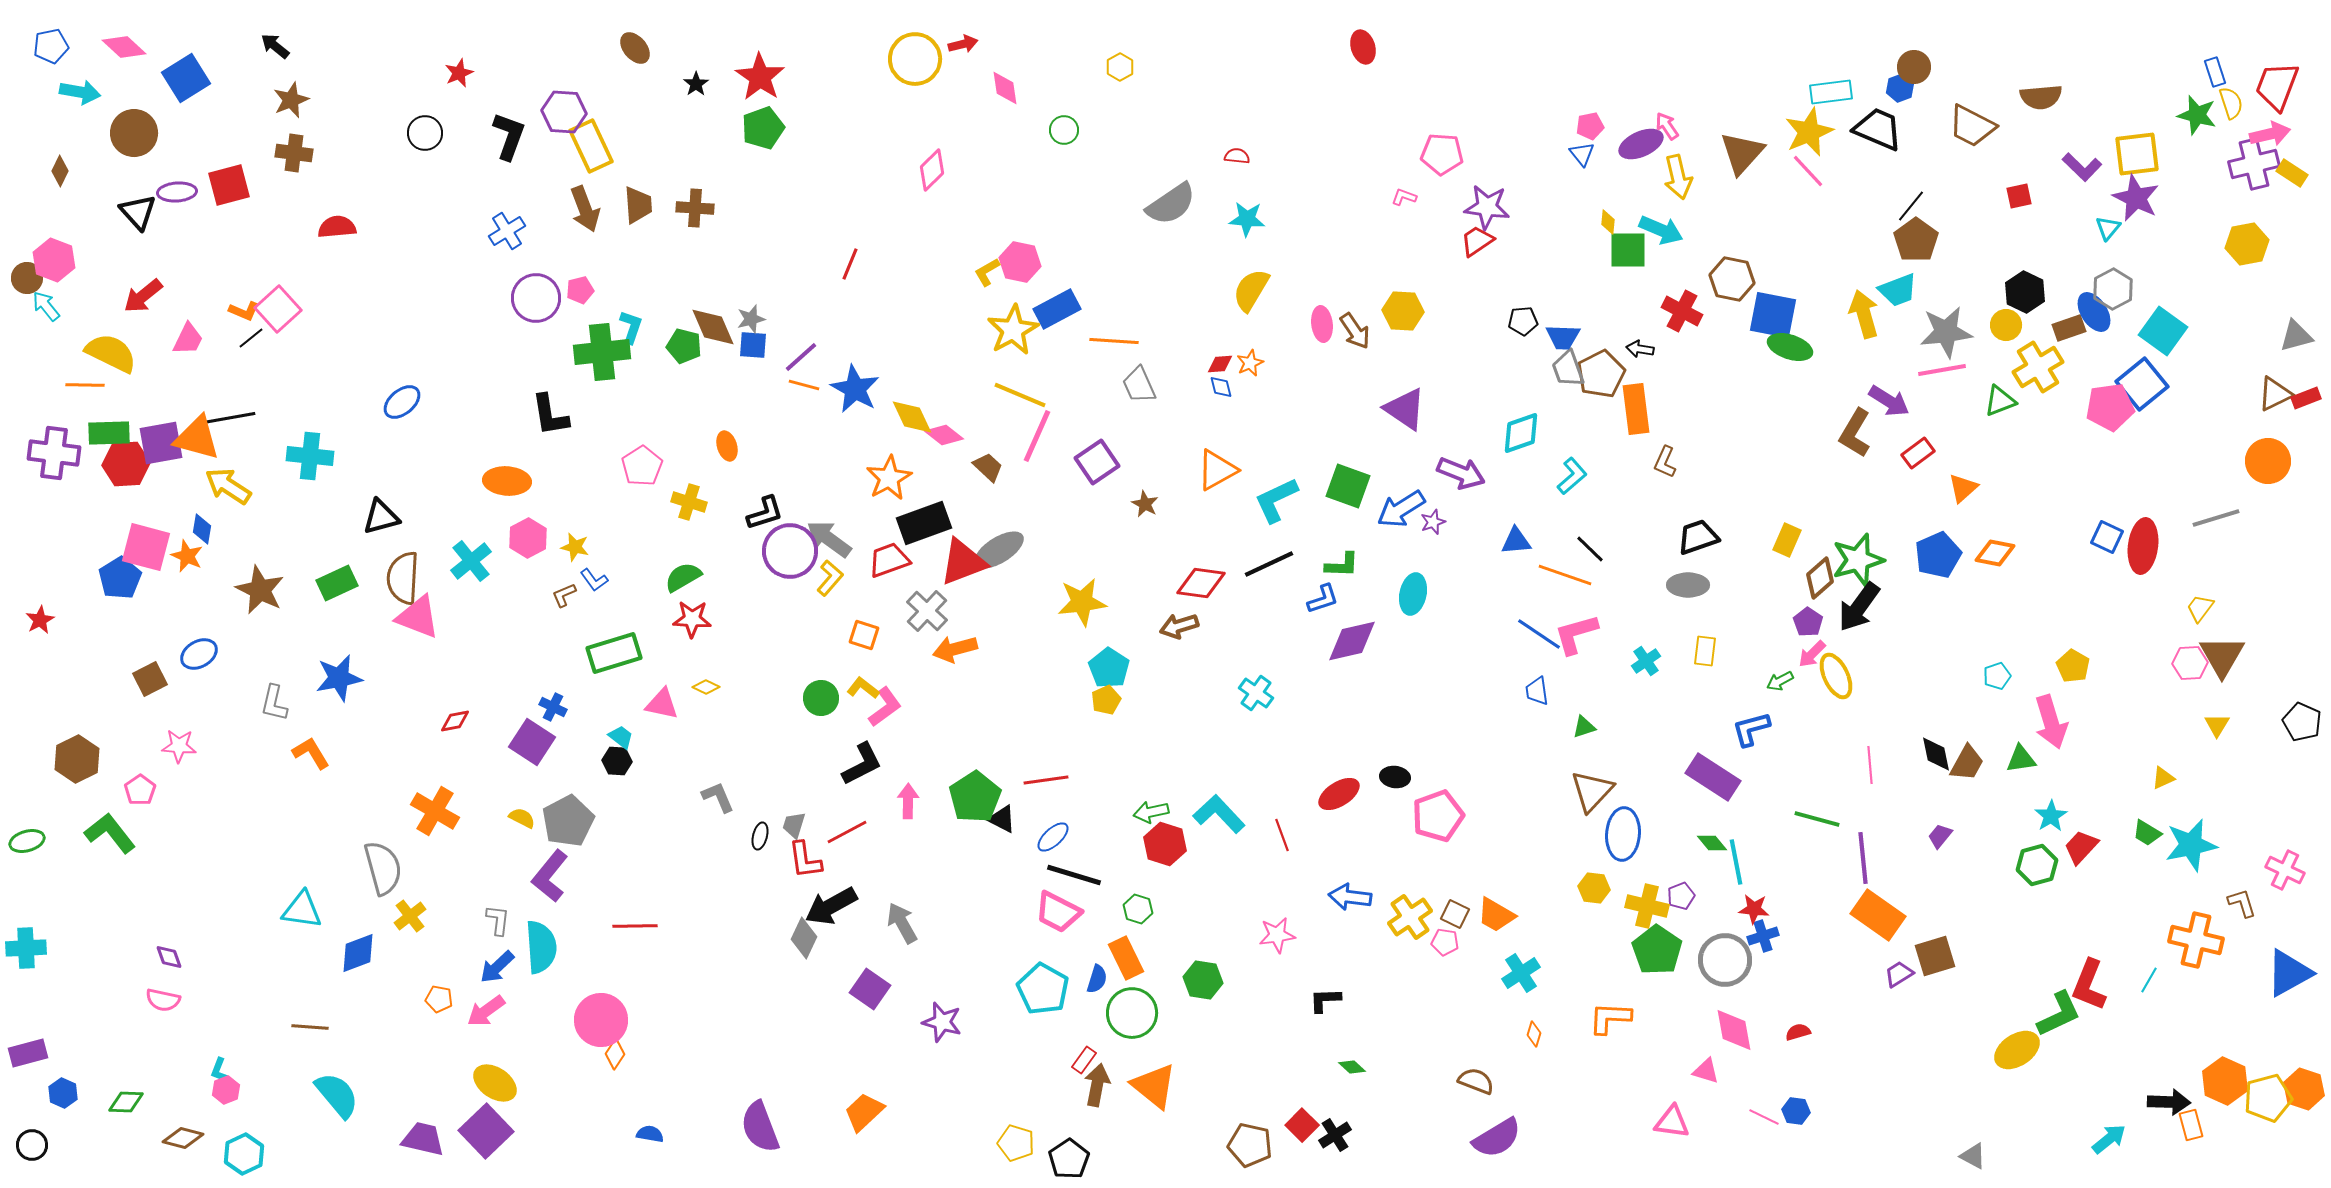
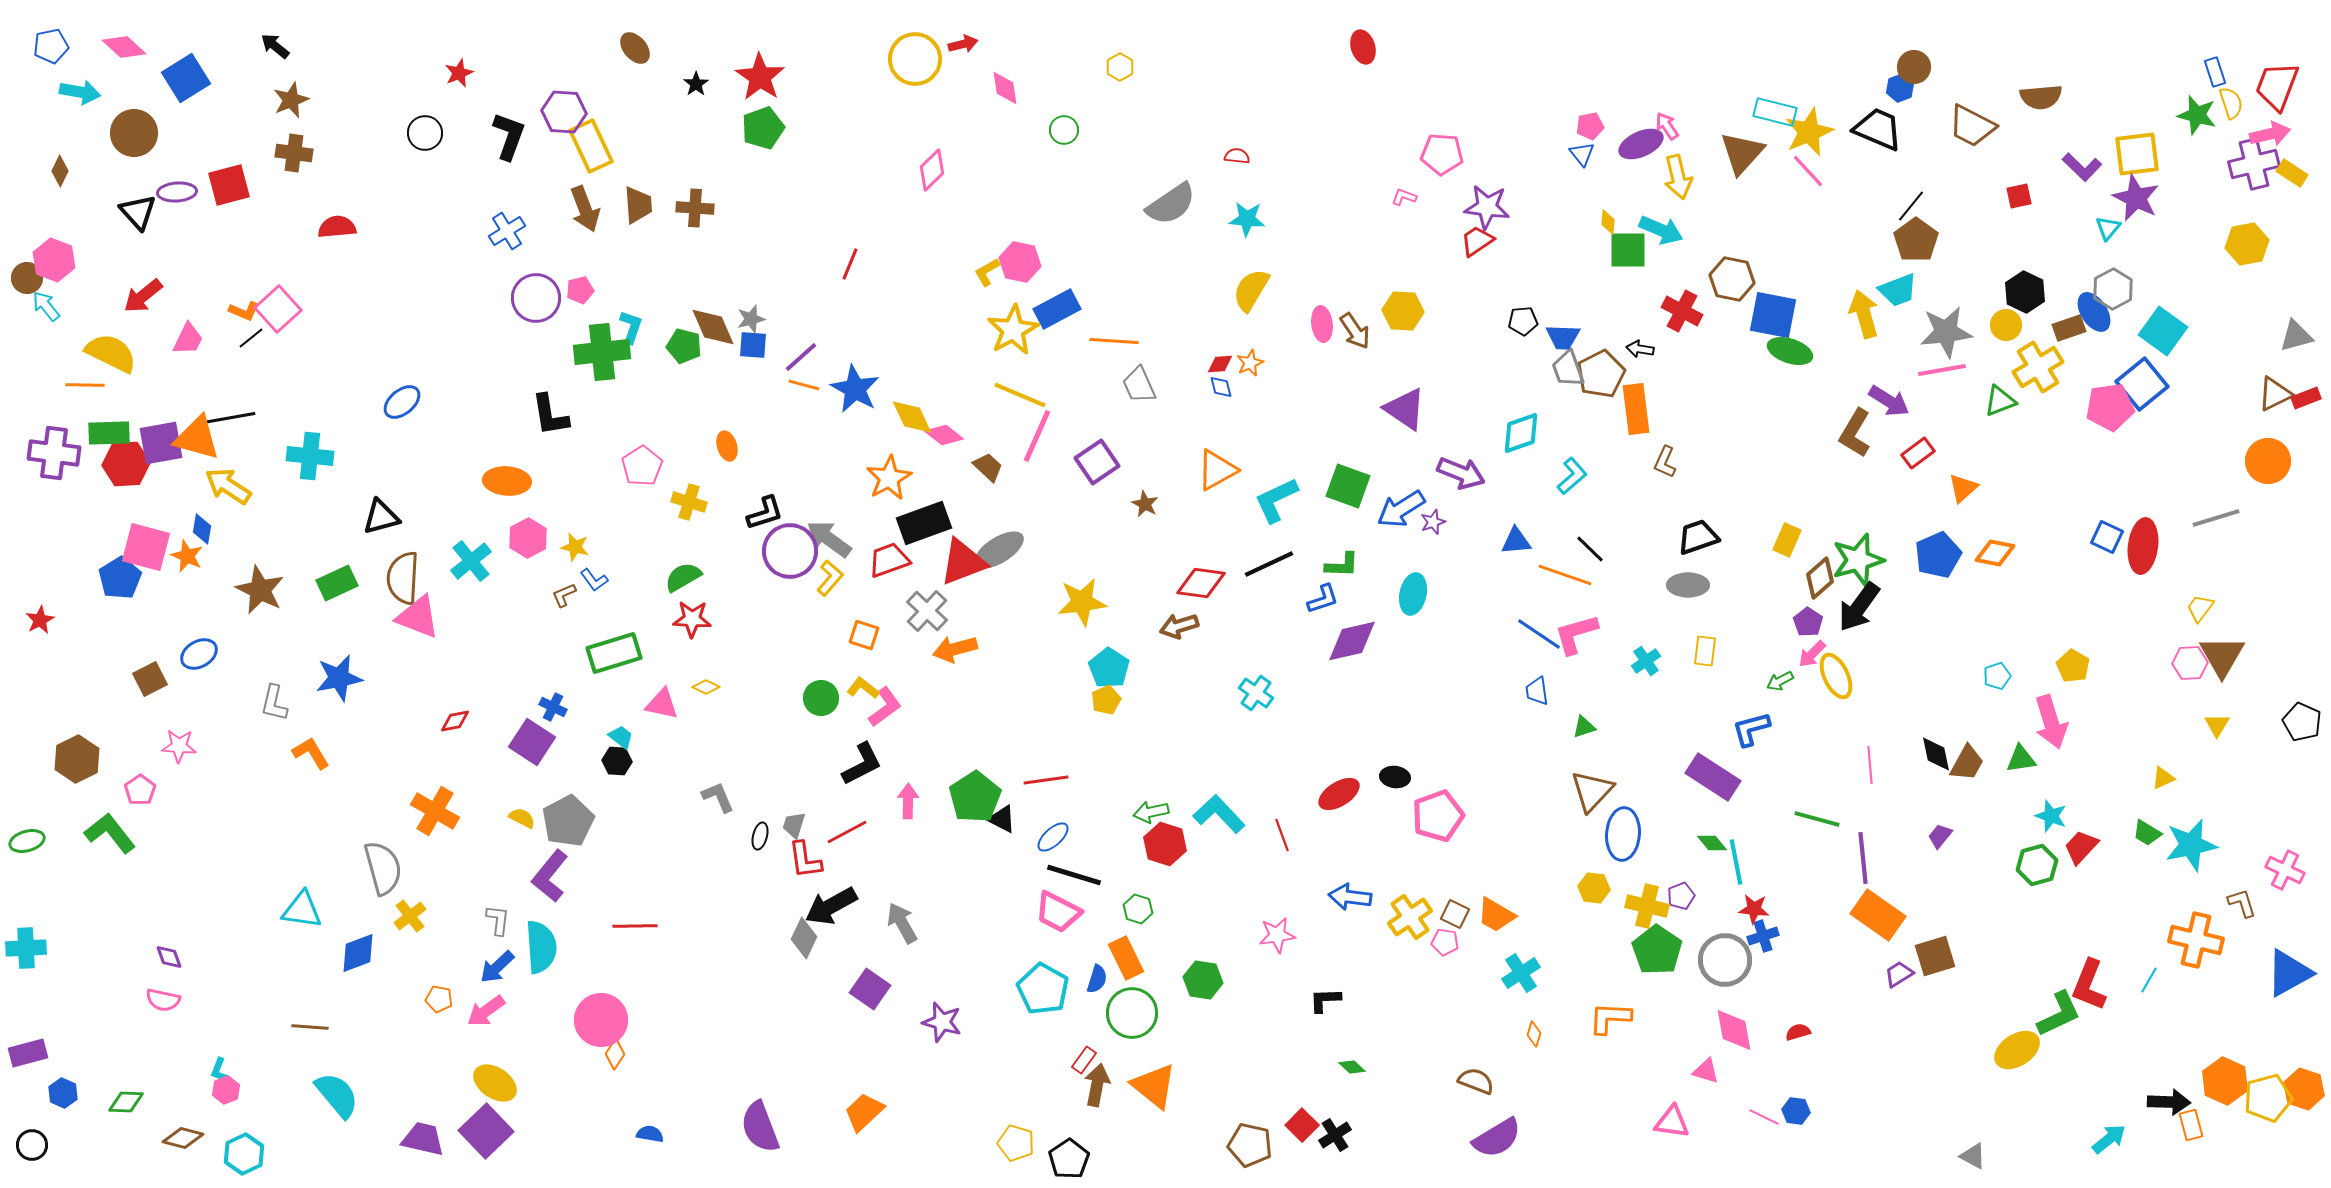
cyan rectangle at (1831, 92): moved 56 px left, 20 px down; rotated 21 degrees clockwise
green ellipse at (1790, 347): moved 4 px down
cyan star at (2051, 816): rotated 20 degrees counterclockwise
